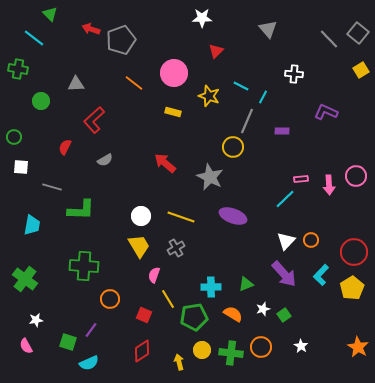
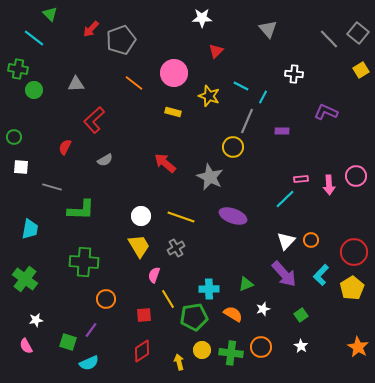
red arrow at (91, 29): rotated 66 degrees counterclockwise
green circle at (41, 101): moved 7 px left, 11 px up
cyan trapezoid at (32, 225): moved 2 px left, 4 px down
green cross at (84, 266): moved 4 px up
cyan cross at (211, 287): moved 2 px left, 2 px down
orange circle at (110, 299): moved 4 px left
red square at (144, 315): rotated 28 degrees counterclockwise
green square at (284, 315): moved 17 px right
